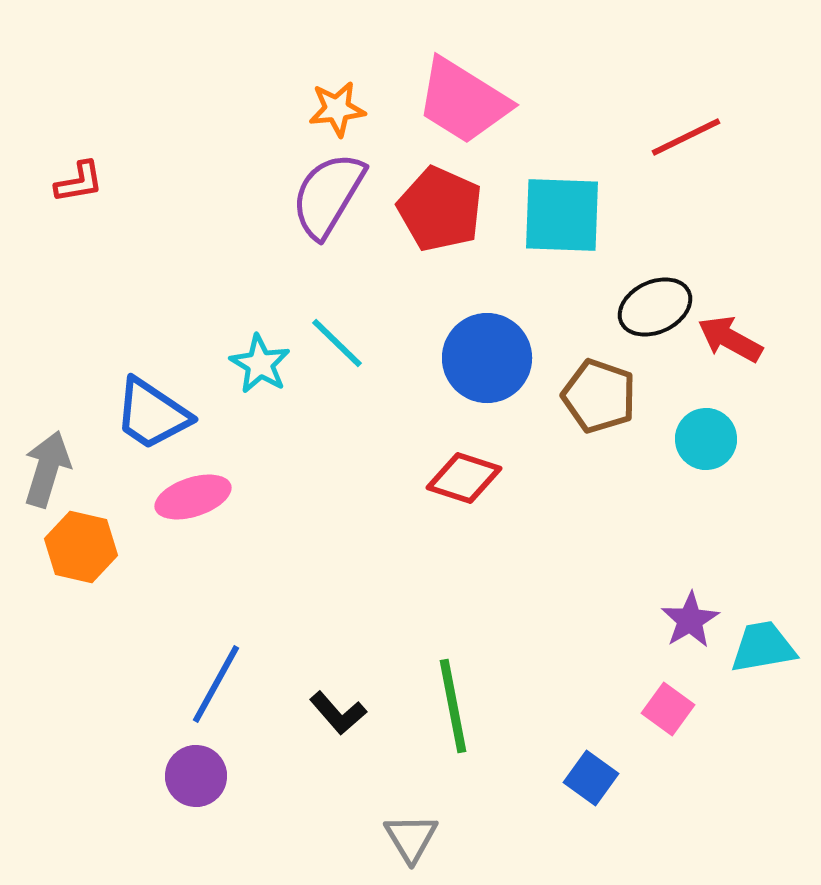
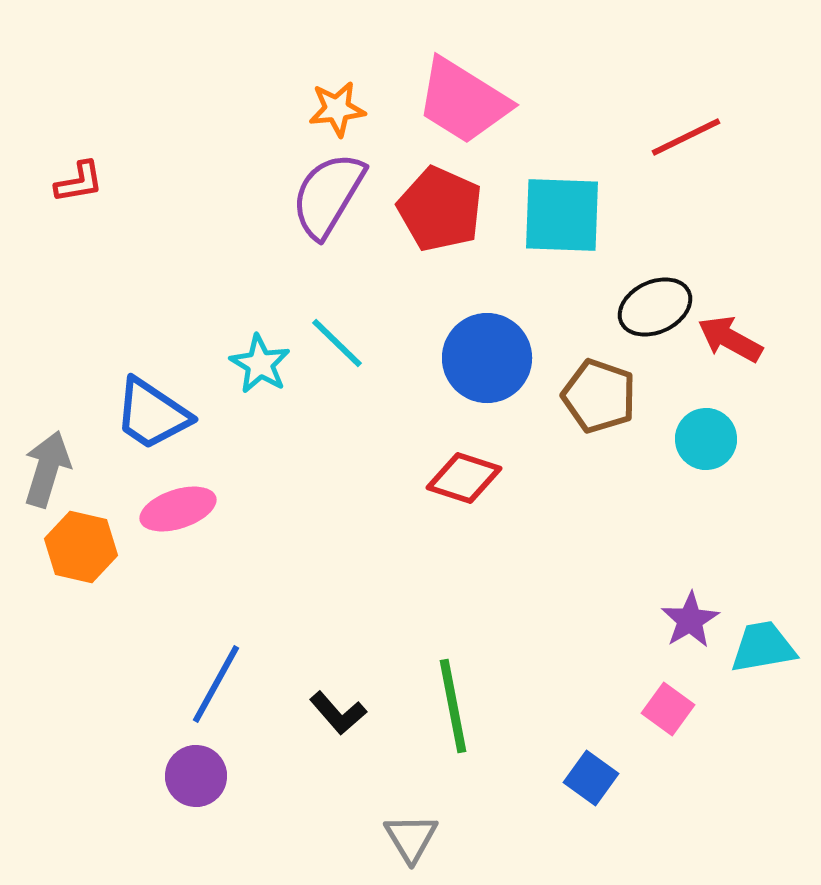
pink ellipse: moved 15 px left, 12 px down
